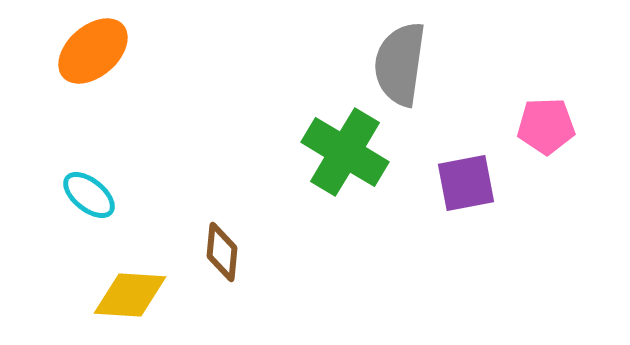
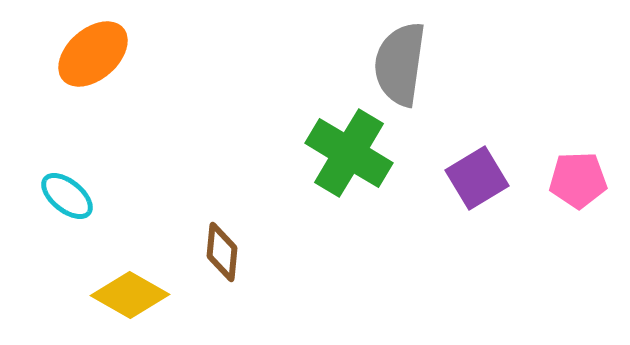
orange ellipse: moved 3 px down
pink pentagon: moved 32 px right, 54 px down
green cross: moved 4 px right, 1 px down
purple square: moved 11 px right, 5 px up; rotated 20 degrees counterclockwise
cyan ellipse: moved 22 px left, 1 px down
yellow diamond: rotated 26 degrees clockwise
